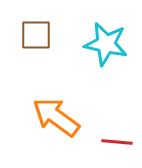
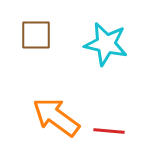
red line: moved 8 px left, 11 px up
